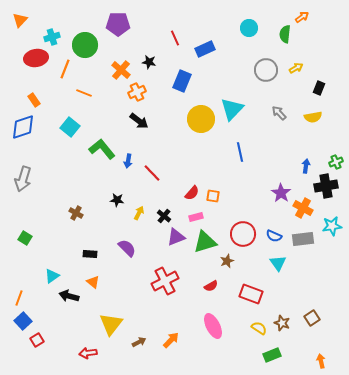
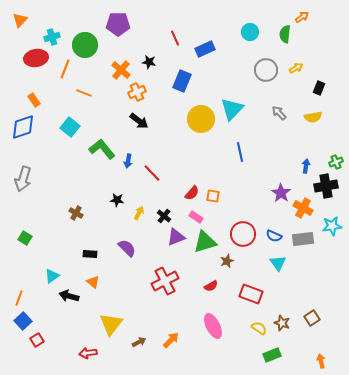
cyan circle at (249, 28): moved 1 px right, 4 px down
pink rectangle at (196, 217): rotated 48 degrees clockwise
